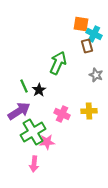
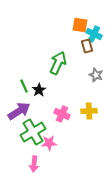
orange square: moved 1 px left, 1 px down
pink star: moved 2 px right, 1 px down
